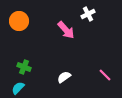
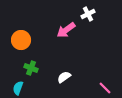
orange circle: moved 2 px right, 19 px down
pink arrow: rotated 96 degrees clockwise
green cross: moved 7 px right, 1 px down
pink line: moved 13 px down
cyan semicircle: rotated 24 degrees counterclockwise
